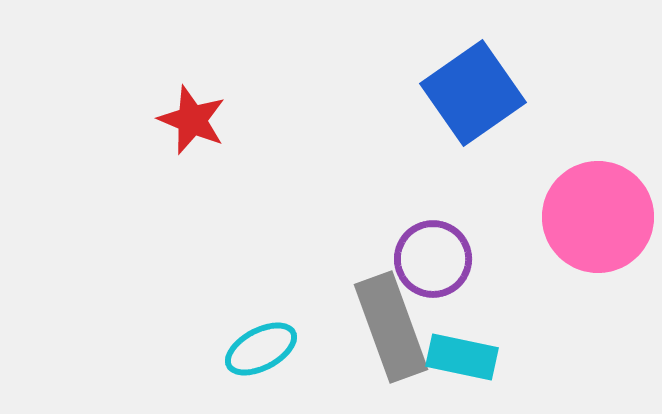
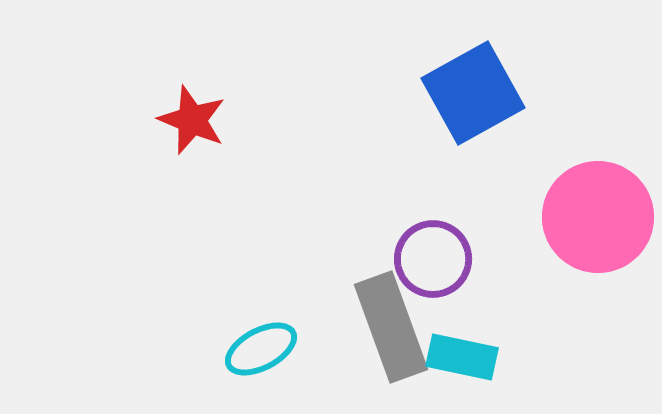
blue square: rotated 6 degrees clockwise
